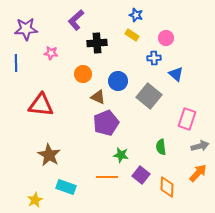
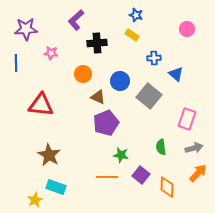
pink circle: moved 21 px right, 9 px up
blue circle: moved 2 px right
gray arrow: moved 6 px left, 2 px down
cyan rectangle: moved 10 px left
